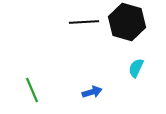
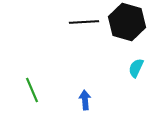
blue arrow: moved 7 px left, 8 px down; rotated 78 degrees counterclockwise
